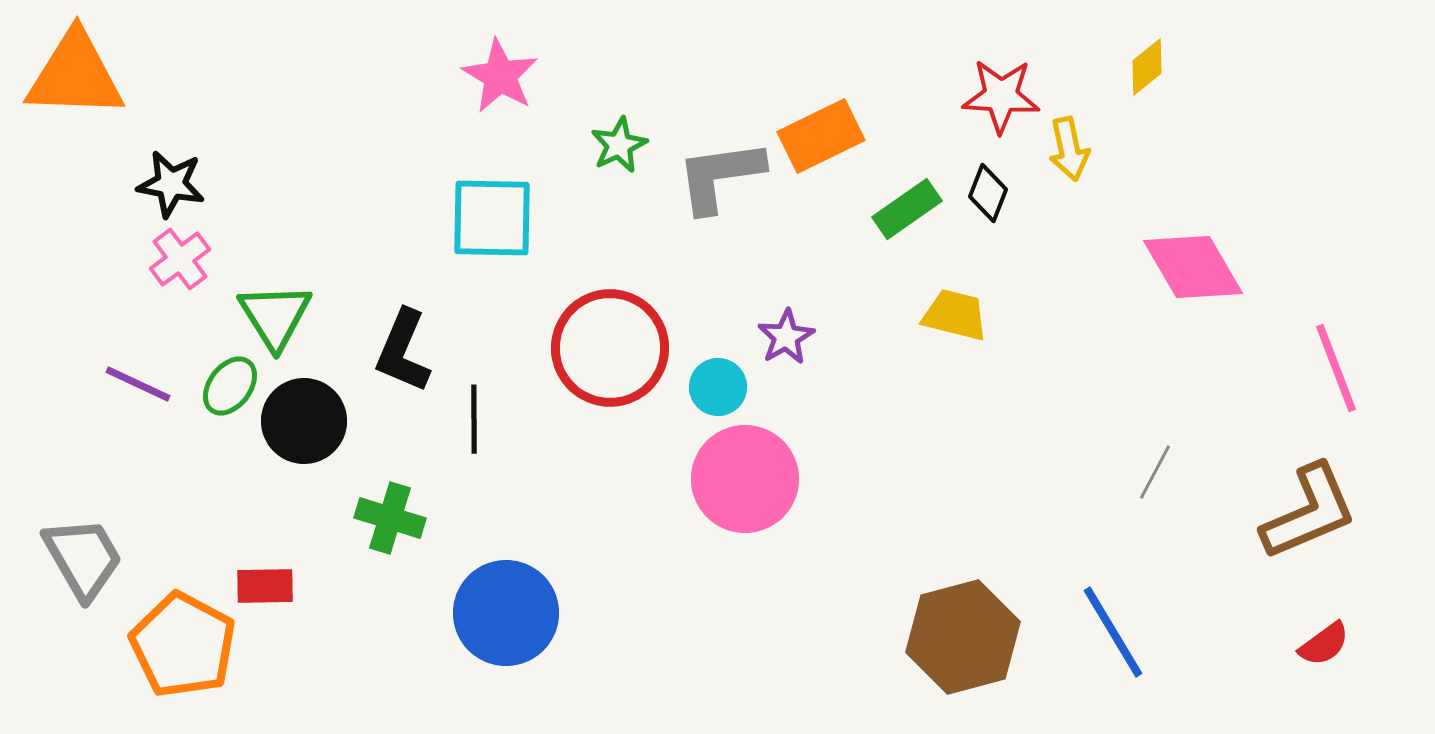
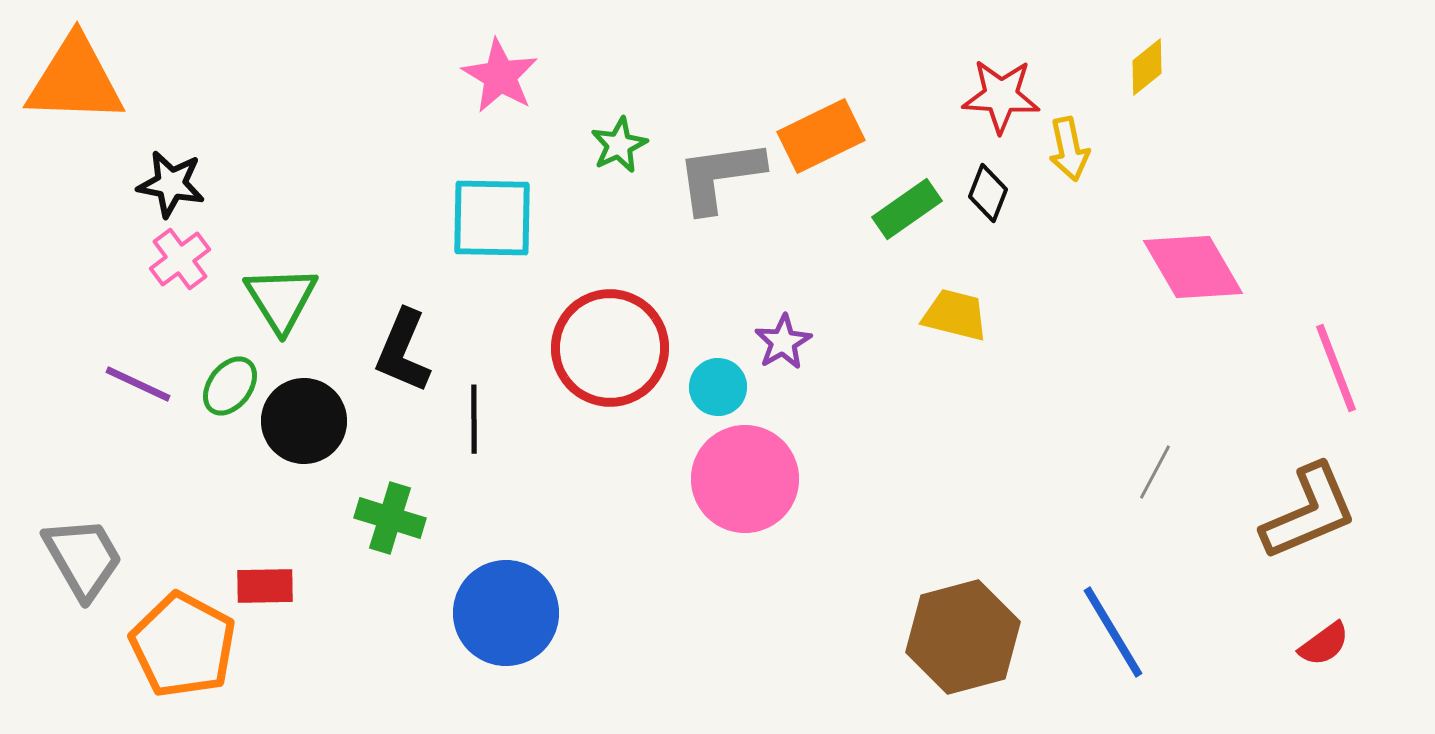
orange triangle: moved 5 px down
green triangle: moved 6 px right, 17 px up
purple star: moved 3 px left, 5 px down
